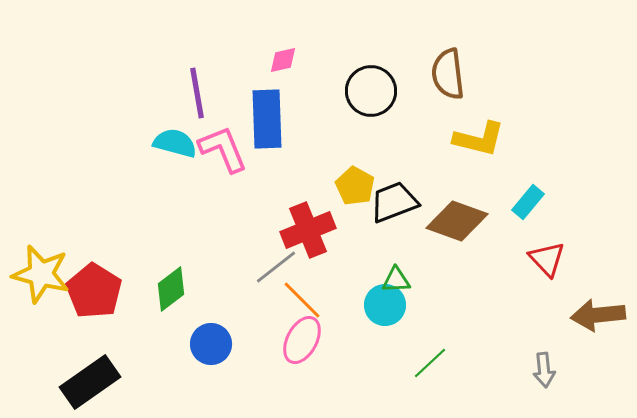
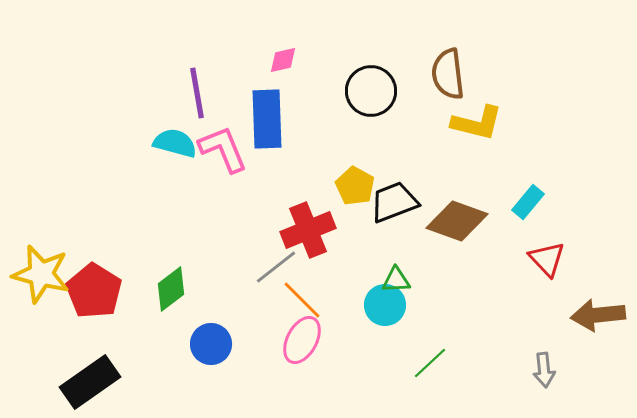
yellow L-shape: moved 2 px left, 16 px up
